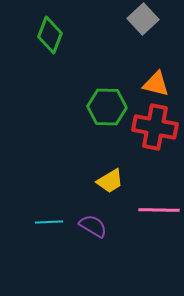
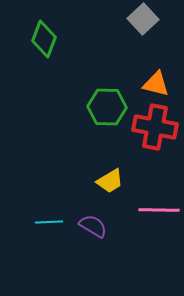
green diamond: moved 6 px left, 4 px down
